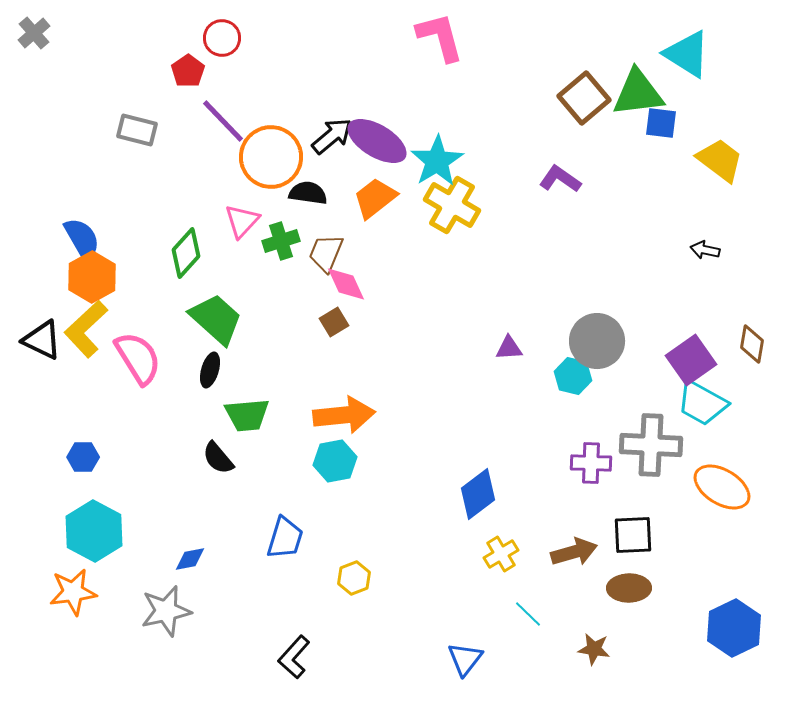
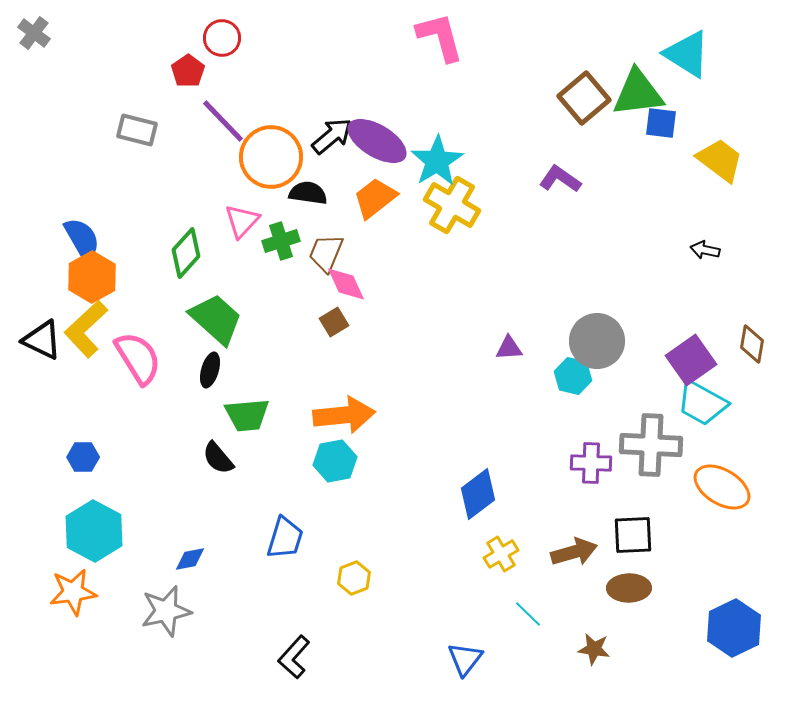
gray cross at (34, 33): rotated 12 degrees counterclockwise
